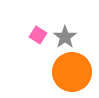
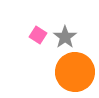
orange circle: moved 3 px right
